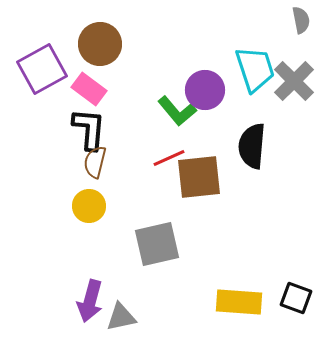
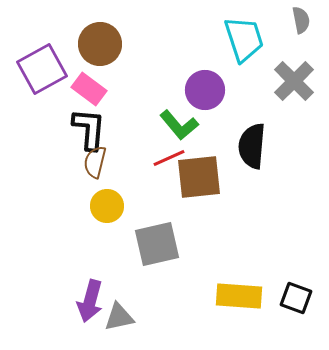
cyan trapezoid: moved 11 px left, 30 px up
green L-shape: moved 2 px right, 14 px down
yellow circle: moved 18 px right
yellow rectangle: moved 6 px up
gray triangle: moved 2 px left
